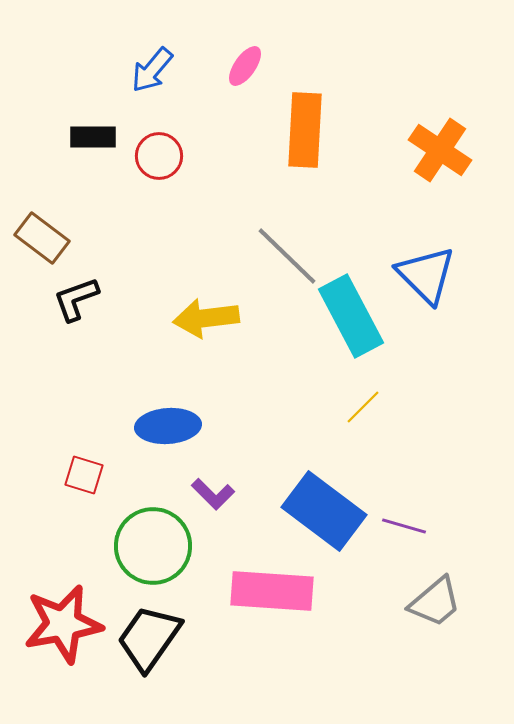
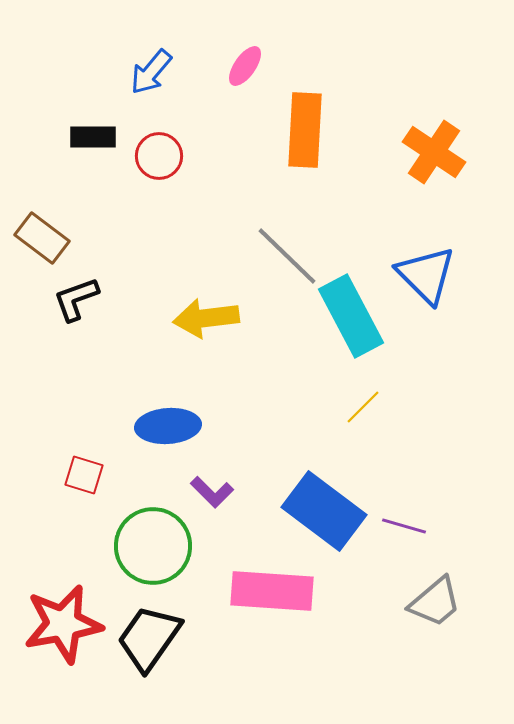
blue arrow: moved 1 px left, 2 px down
orange cross: moved 6 px left, 2 px down
purple L-shape: moved 1 px left, 2 px up
